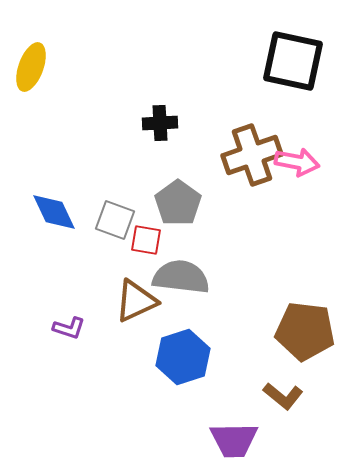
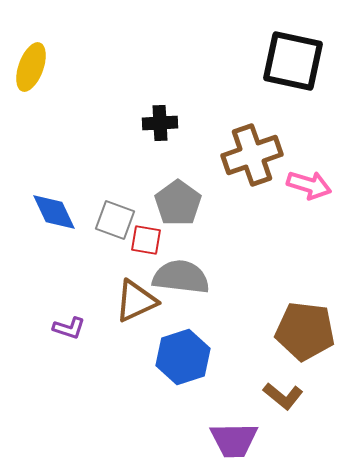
pink arrow: moved 12 px right, 23 px down; rotated 6 degrees clockwise
